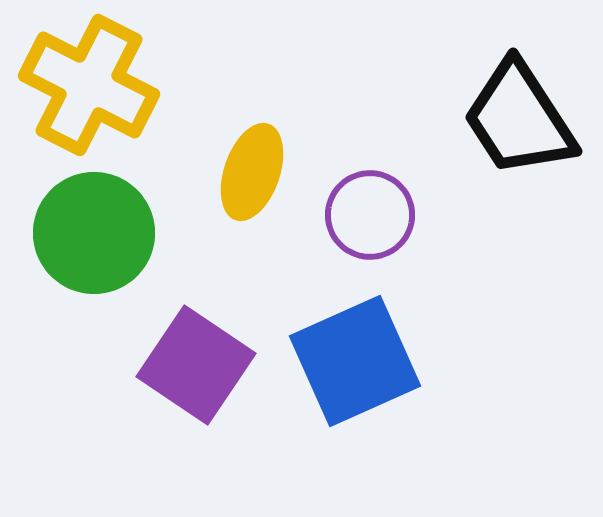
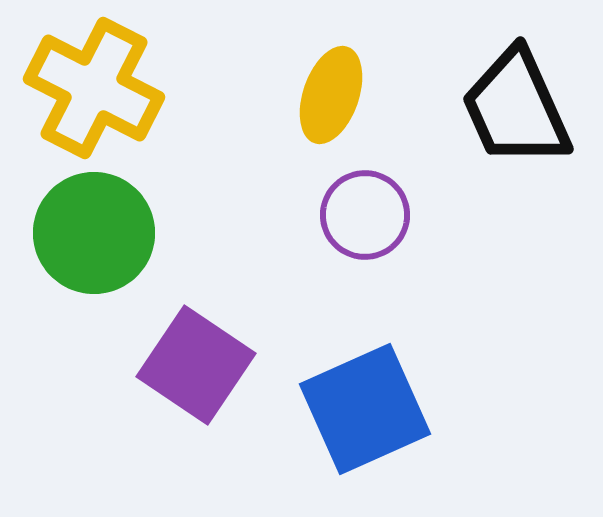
yellow cross: moved 5 px right, 3 px down
black trapezoid: moved 3 px left, 11 px up; rotated 9 degrees clockwise
yellow ellipse: moved 79 px right, 77 px up
purple circle: moved 5 px left
blue square: moved 10 px right, 48 px down
